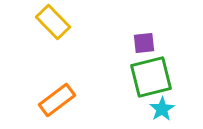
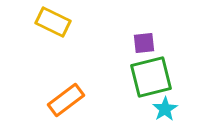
yellow rectangle: rotated 20 degrees counterclockwise
orange rectangle: moved 9 px right
cyan star: moved 3 px right
